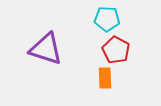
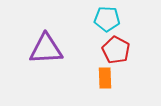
purple triangle: rotated 21 degrees counterclockwise
